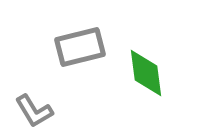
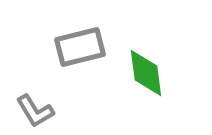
gray L-shape: moved 1 px right
